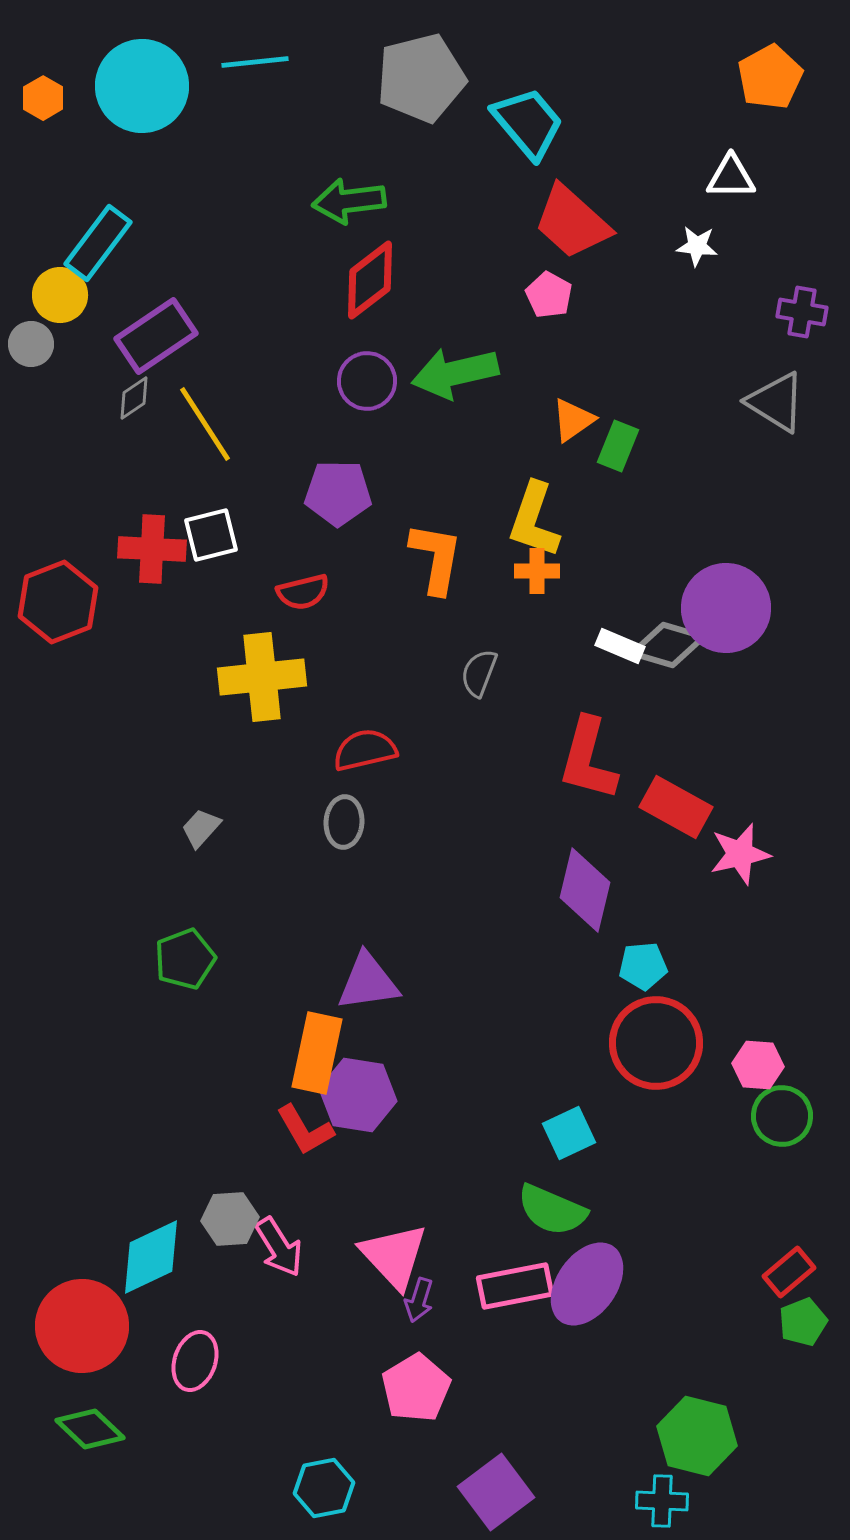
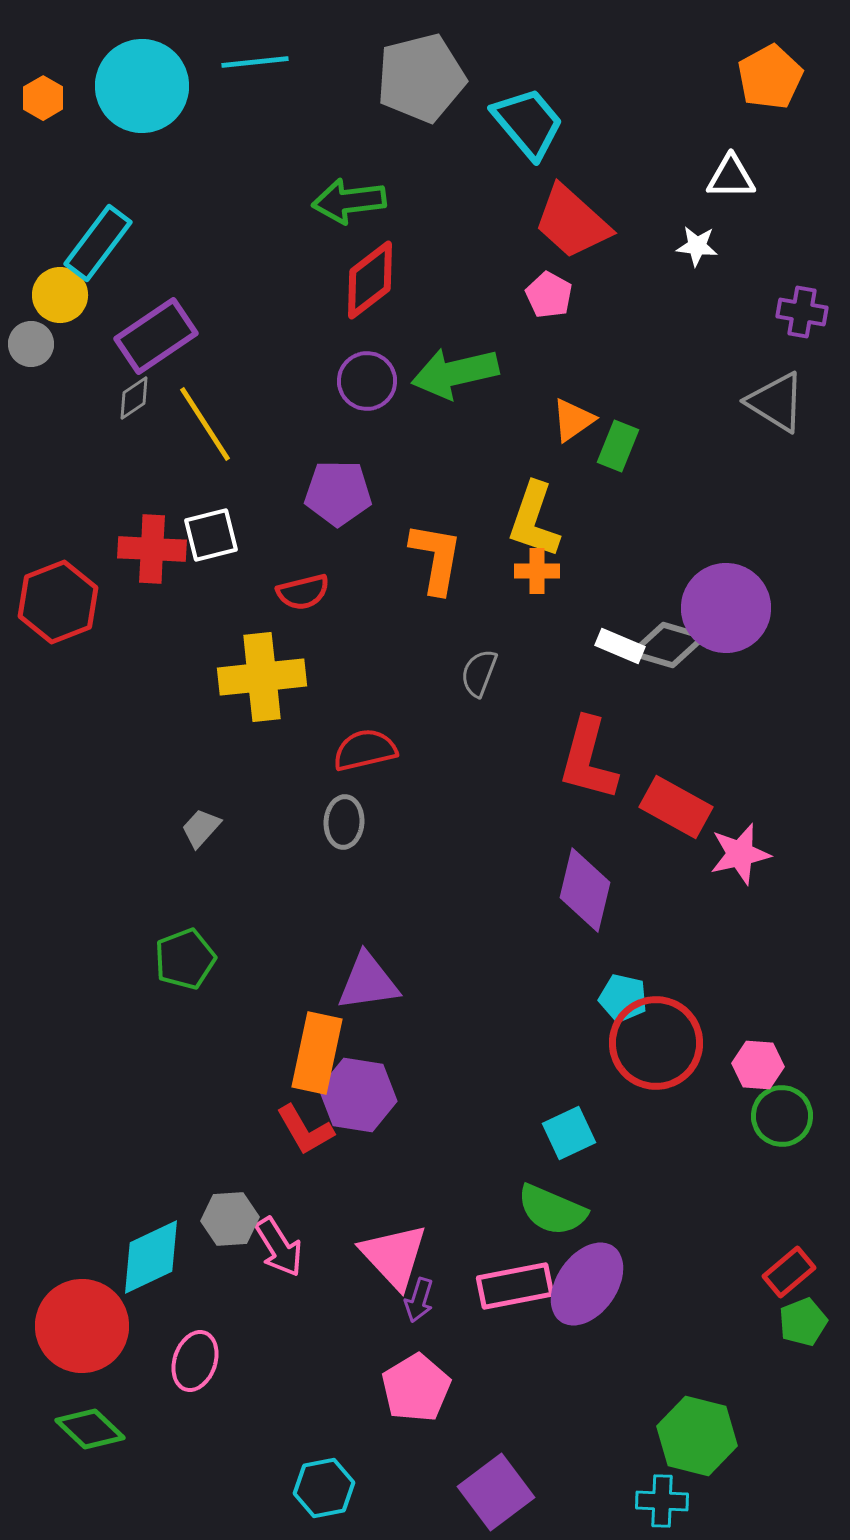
cyan pentagon at (643, 966): moved 20 px left, 32 px down; rotated 18 degrees clockwise
